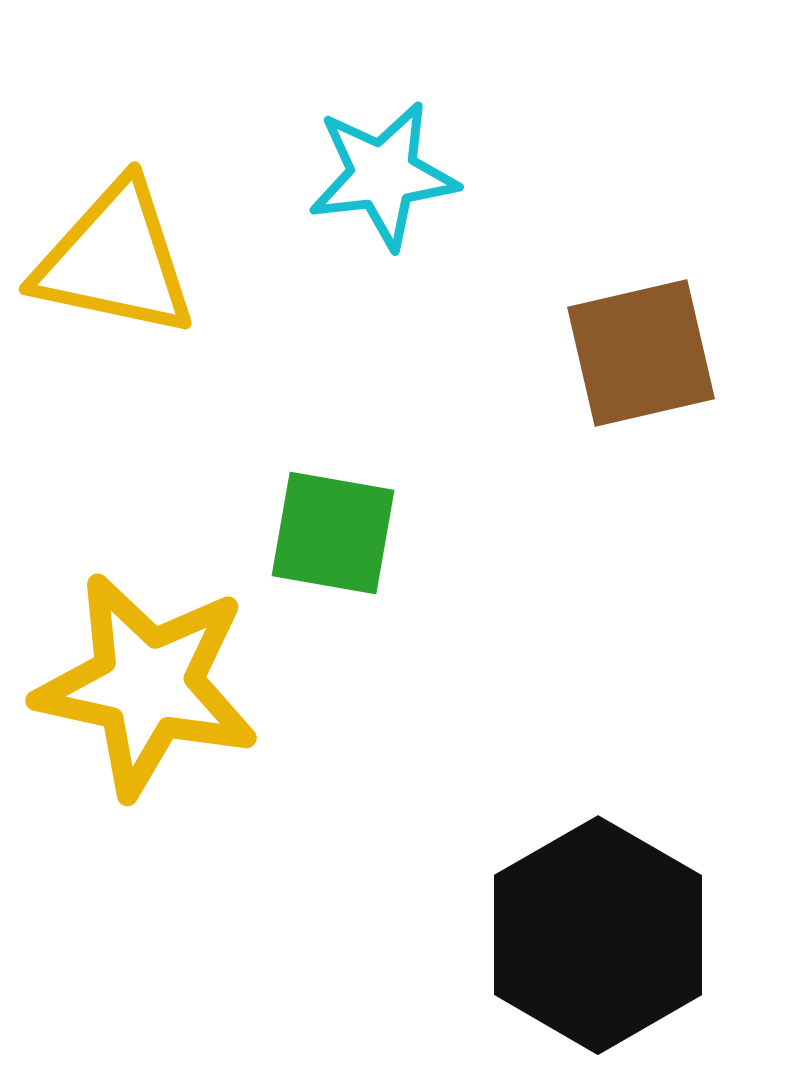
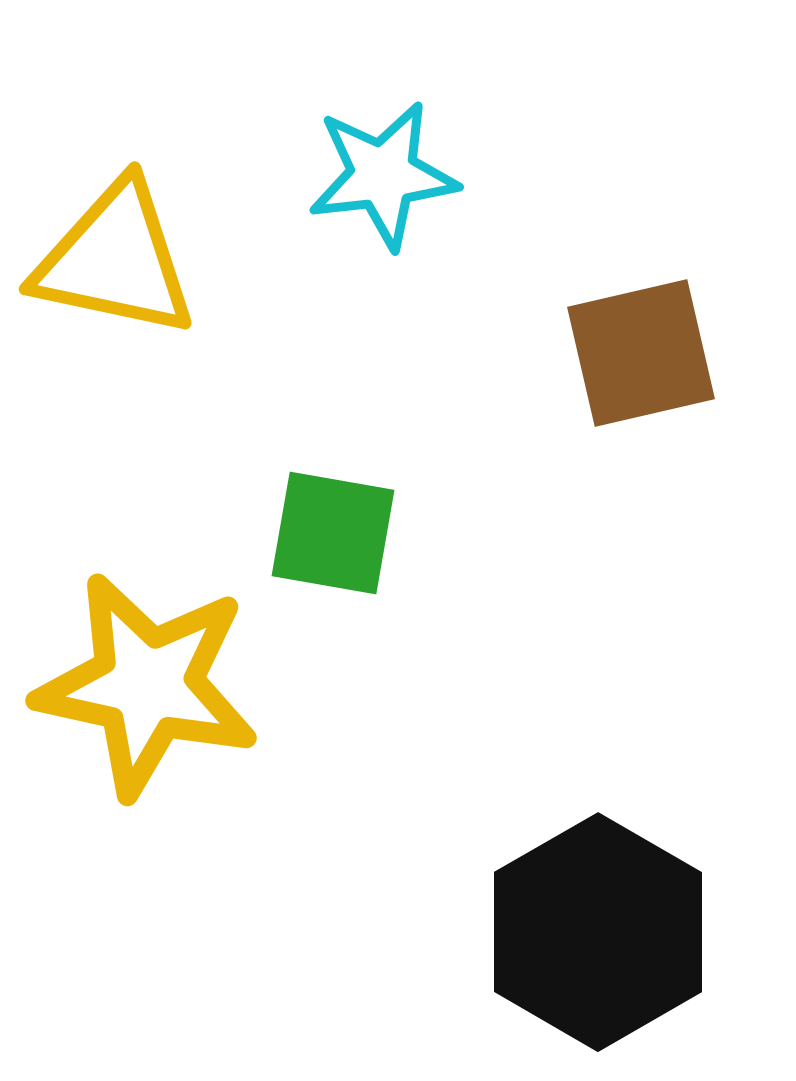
black hexagon: moved 3 px up
